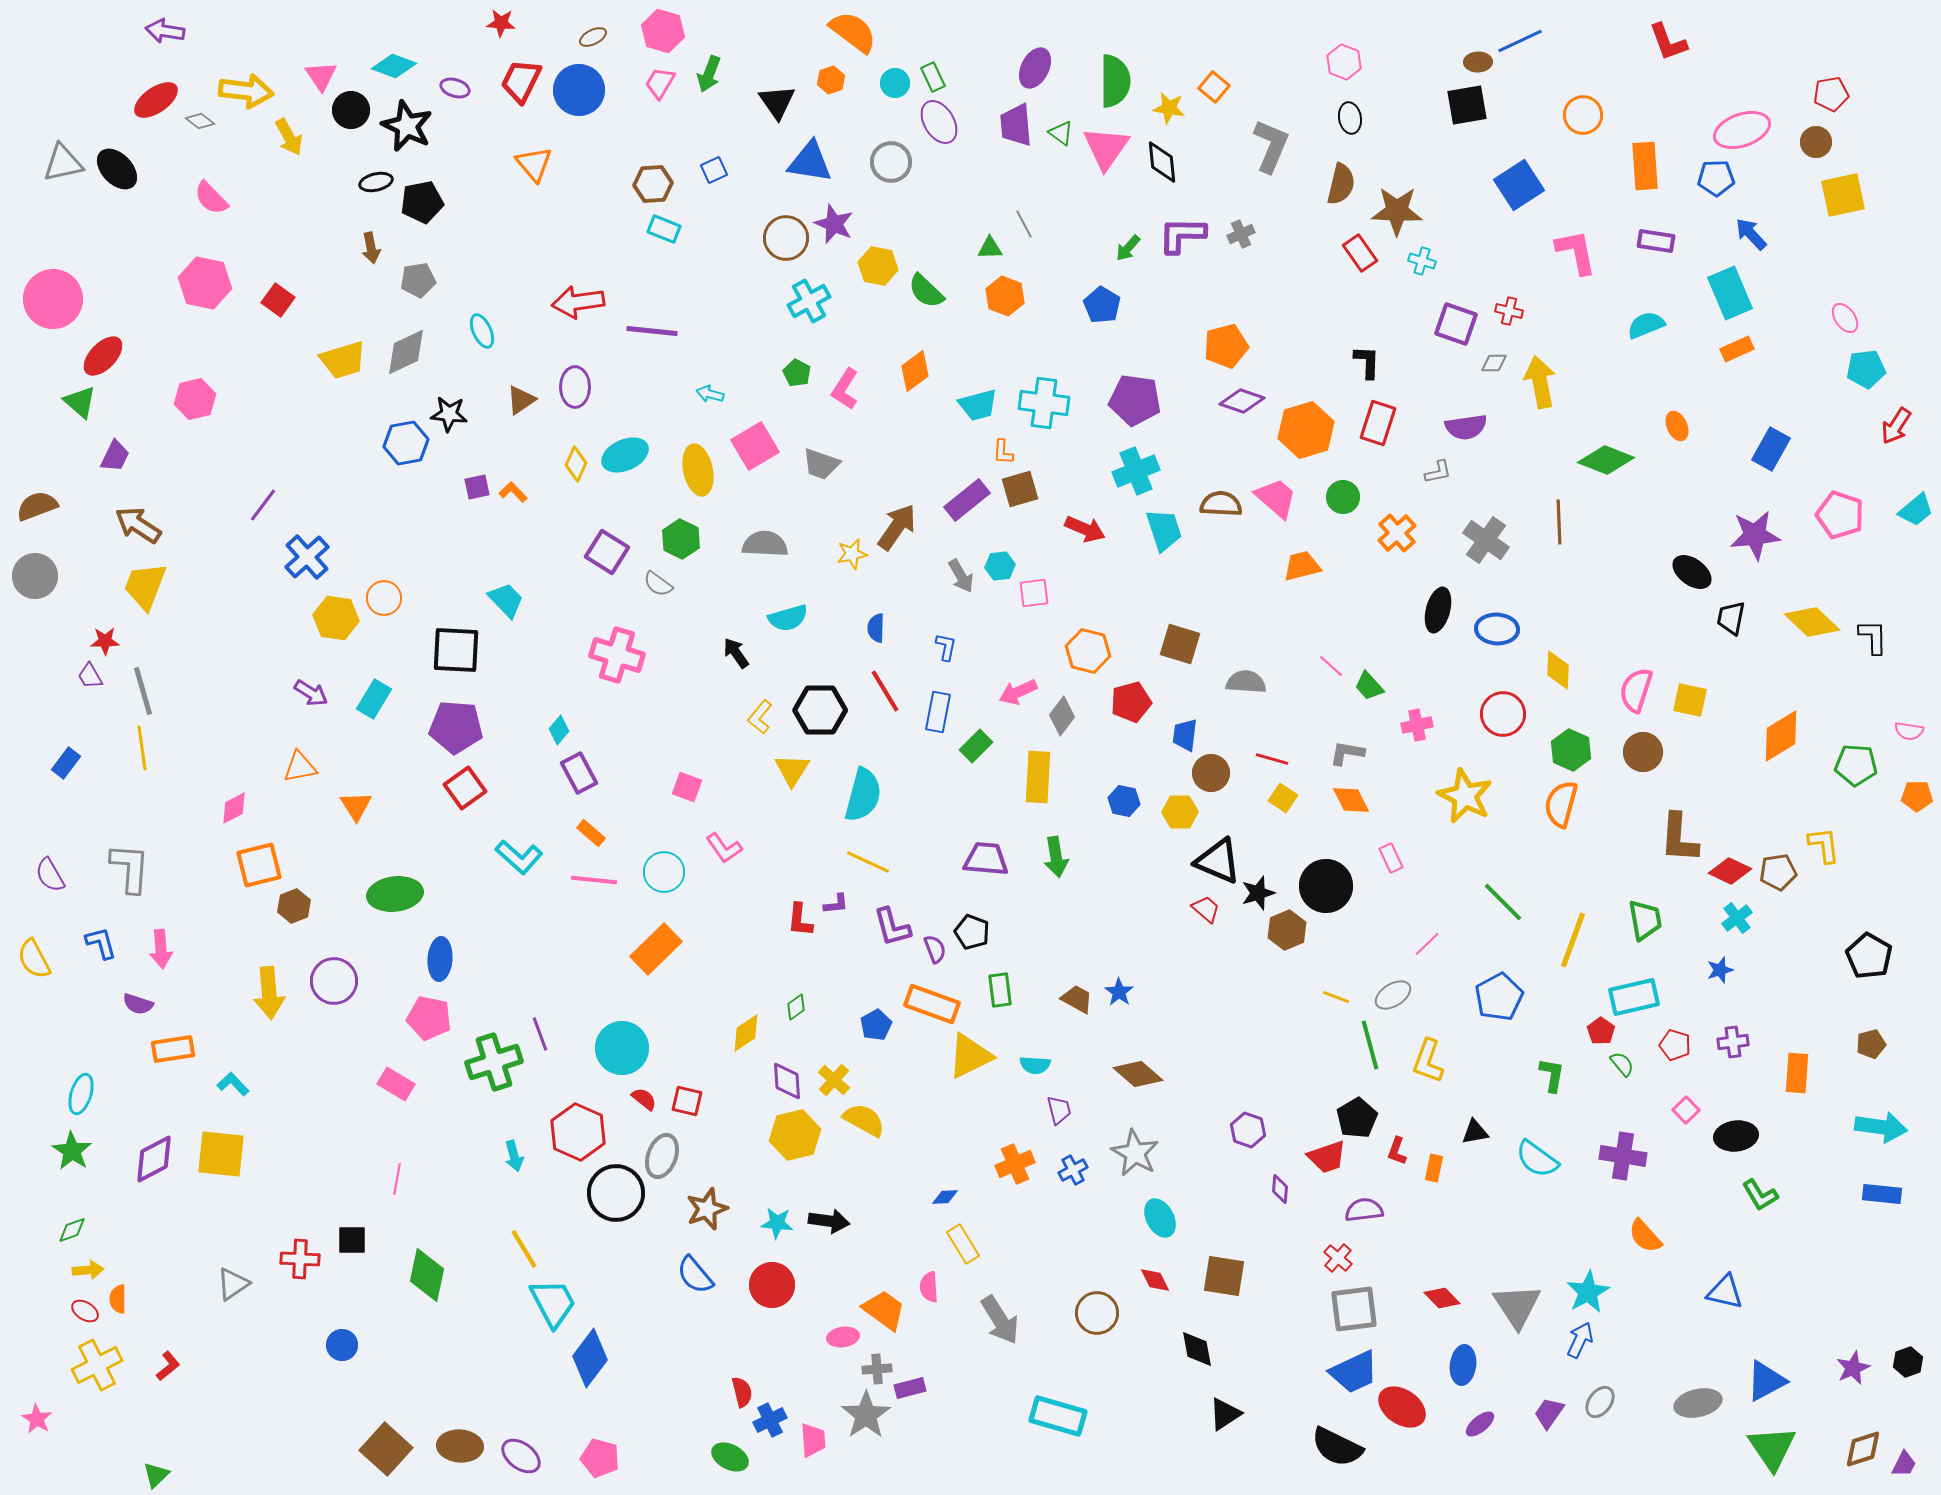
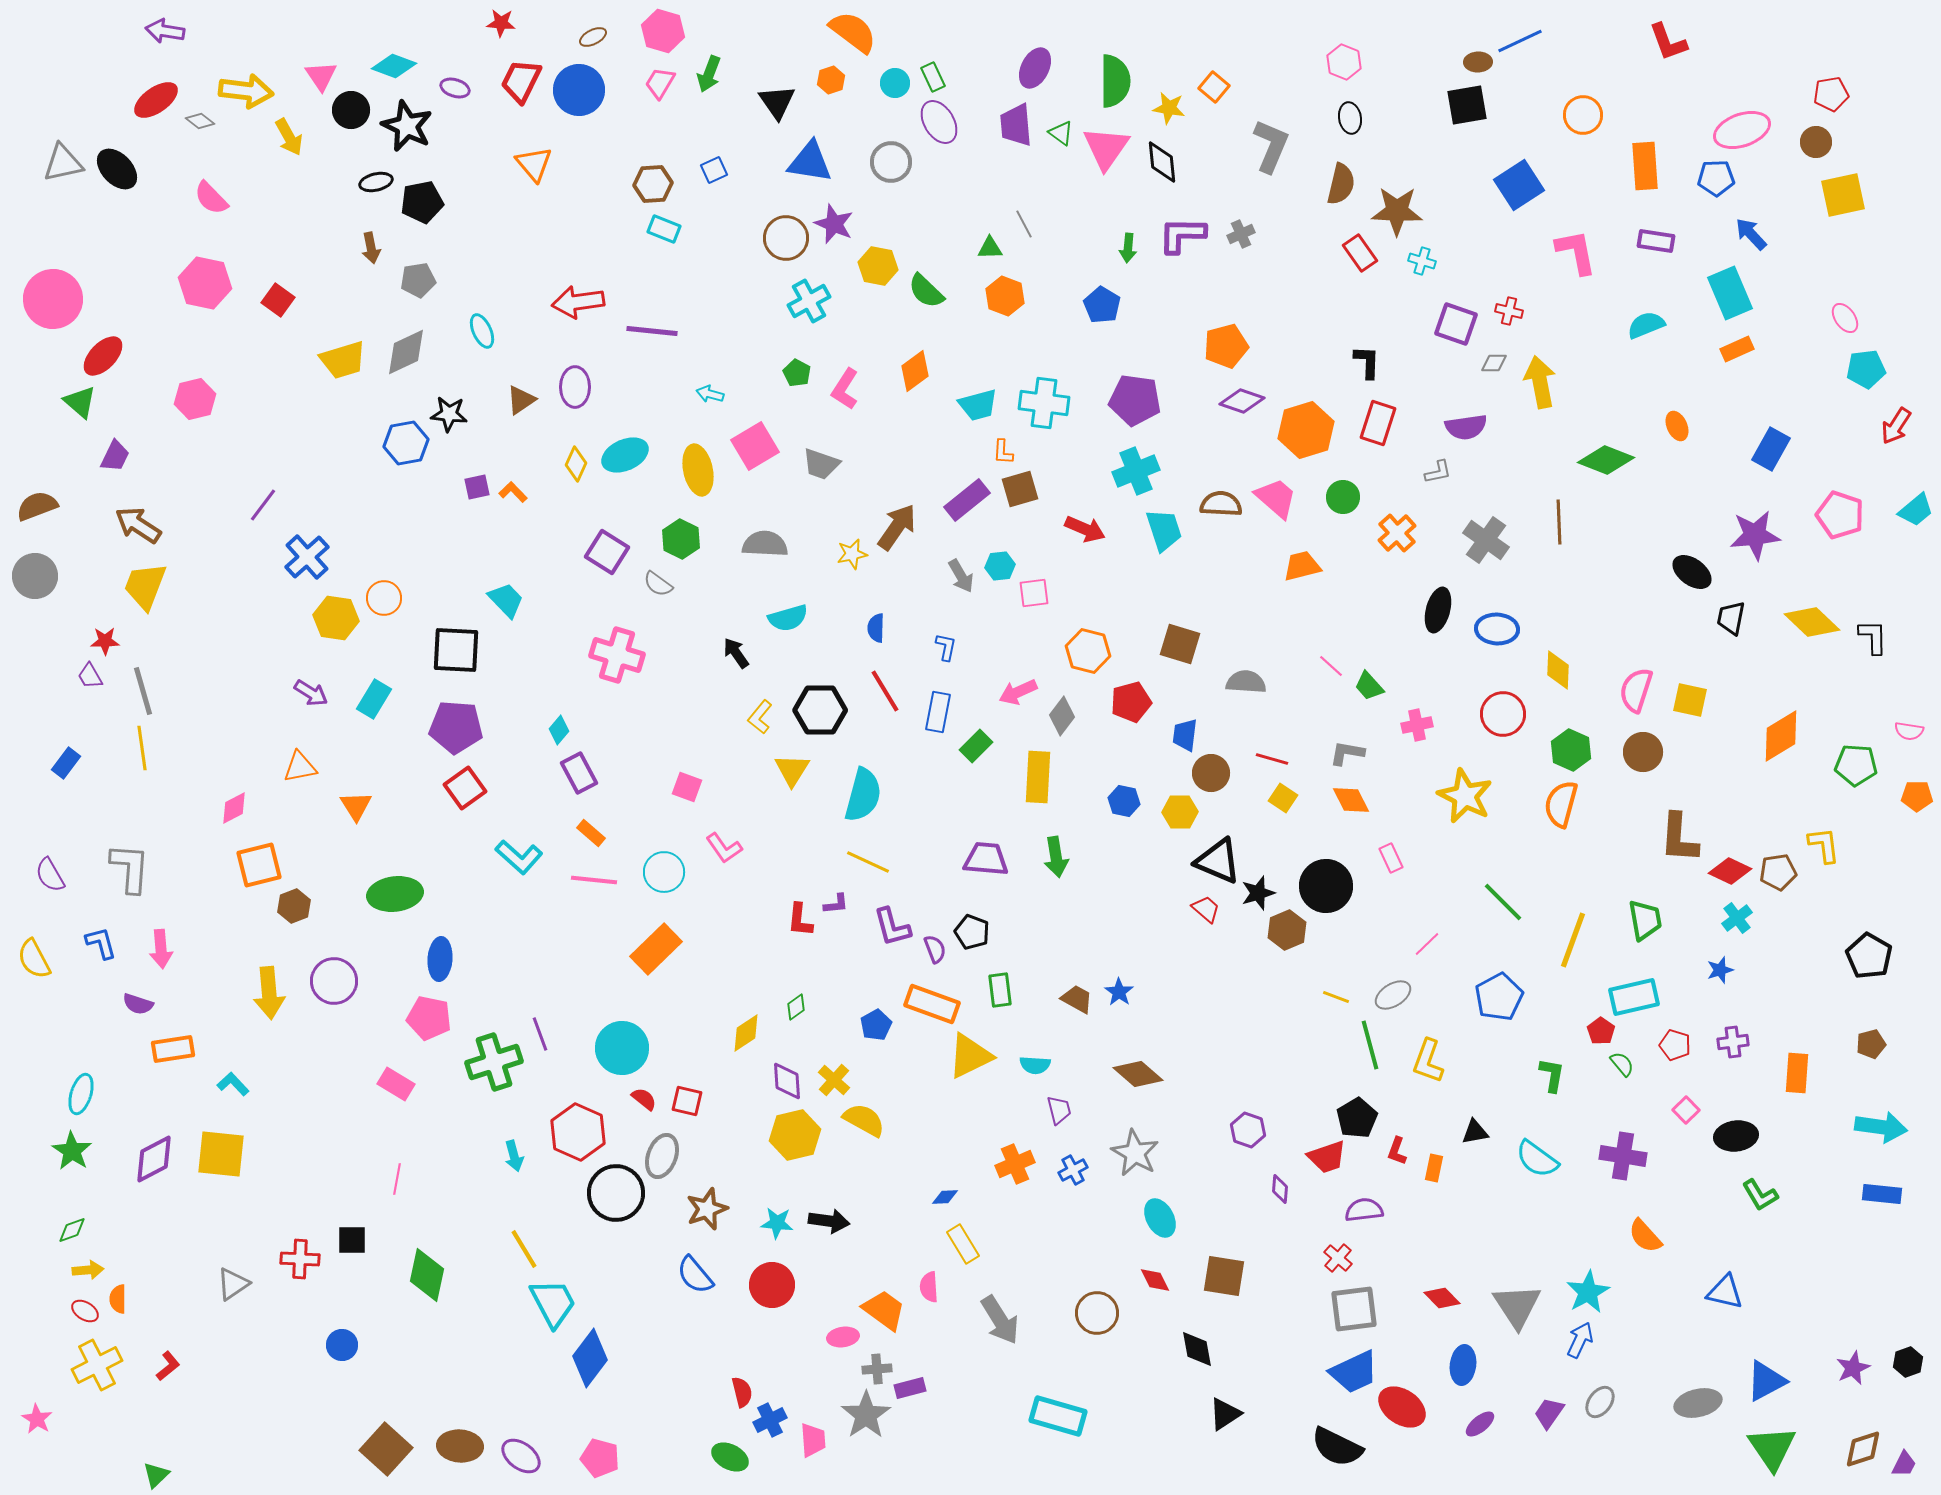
green arrow at (1128, 248): rotated 36 degrees counterclockwise
